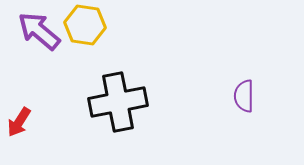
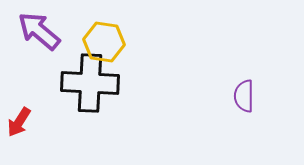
yellow hexagon: moved 19 px right, 17 px down
black cross: moved 28 px left, 19 px up; rotated 14 degrees clockwise
